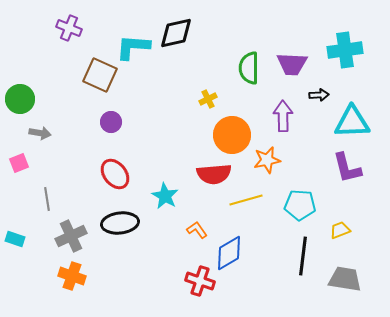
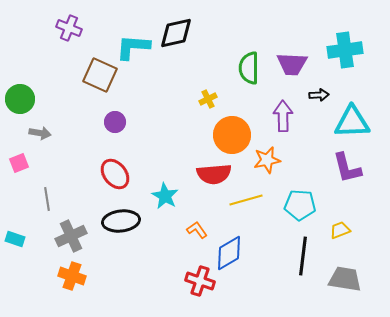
purple circle: moved 4 px right
black ellipse: moved 1 px right, 2 px up
